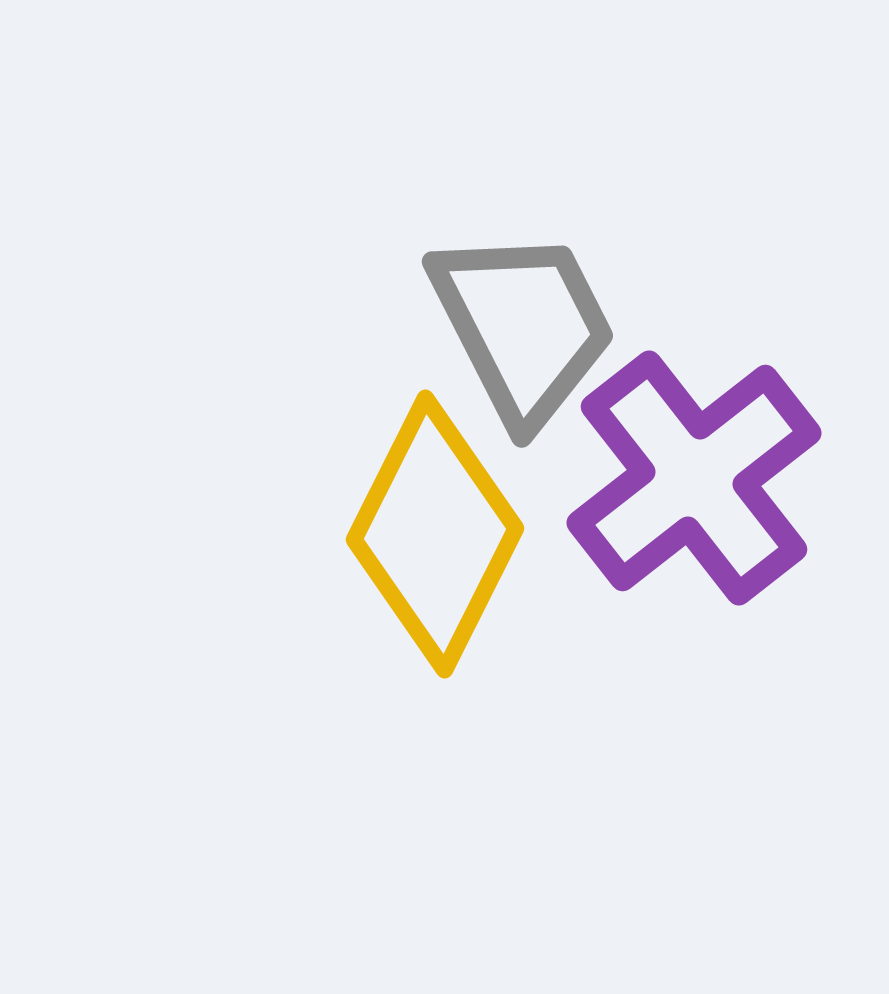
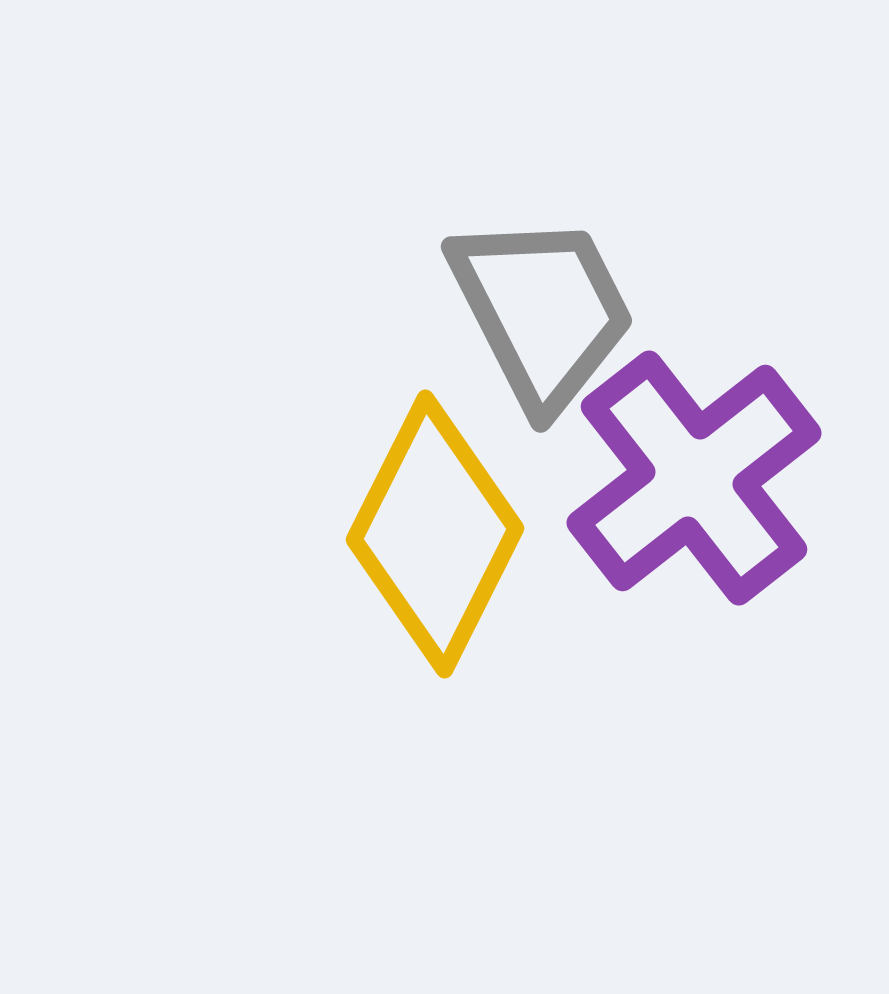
gray trapezoid: moved 19 px right, 15 px up
